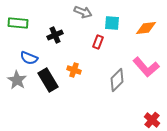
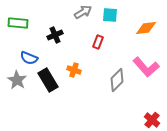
gray arrow: rotated 54 degrees counterclockwise
cyan square: moved 2 px left, 8 px up
